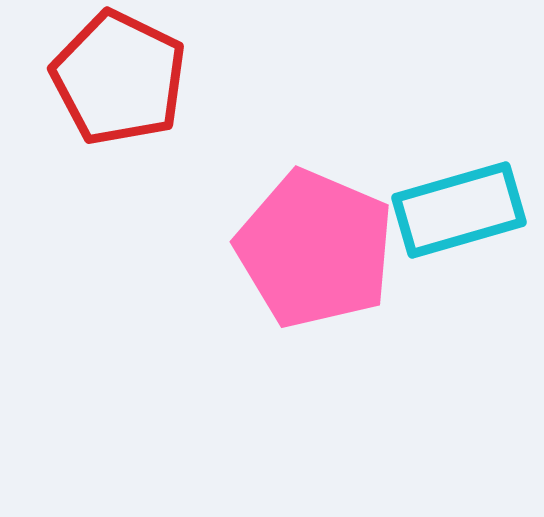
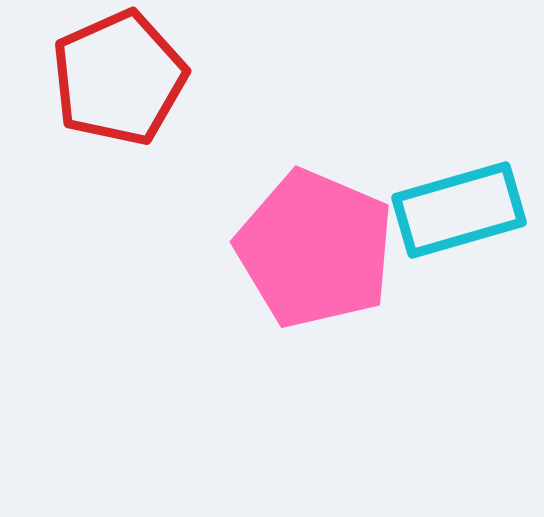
red pentagon: rotated 22 degrees clockwise
